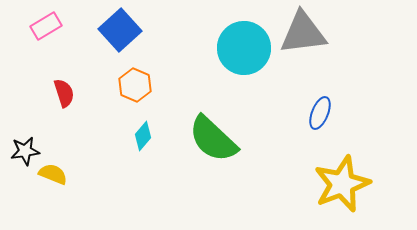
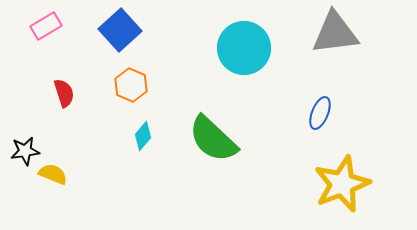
gray triangle: moved 32 px right
orange hexagon: moved 4 px left
